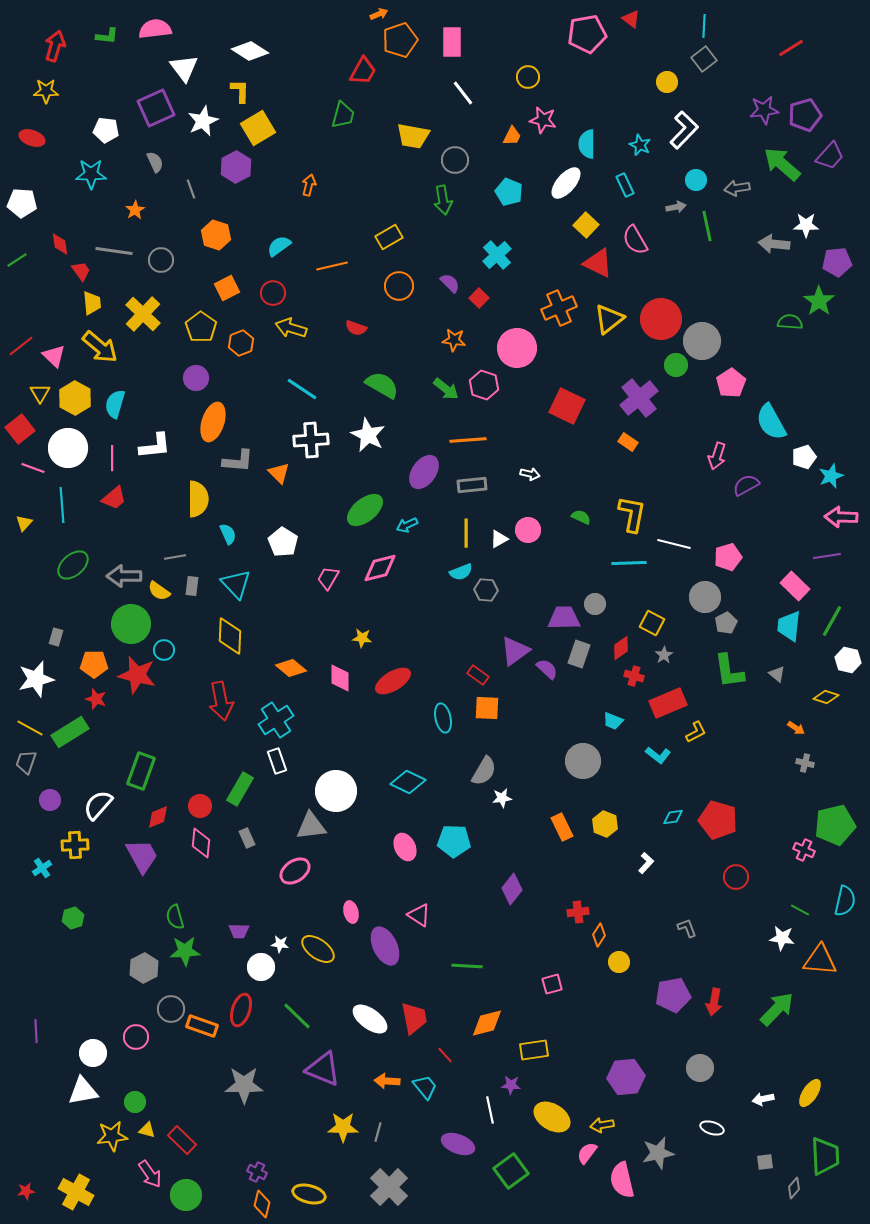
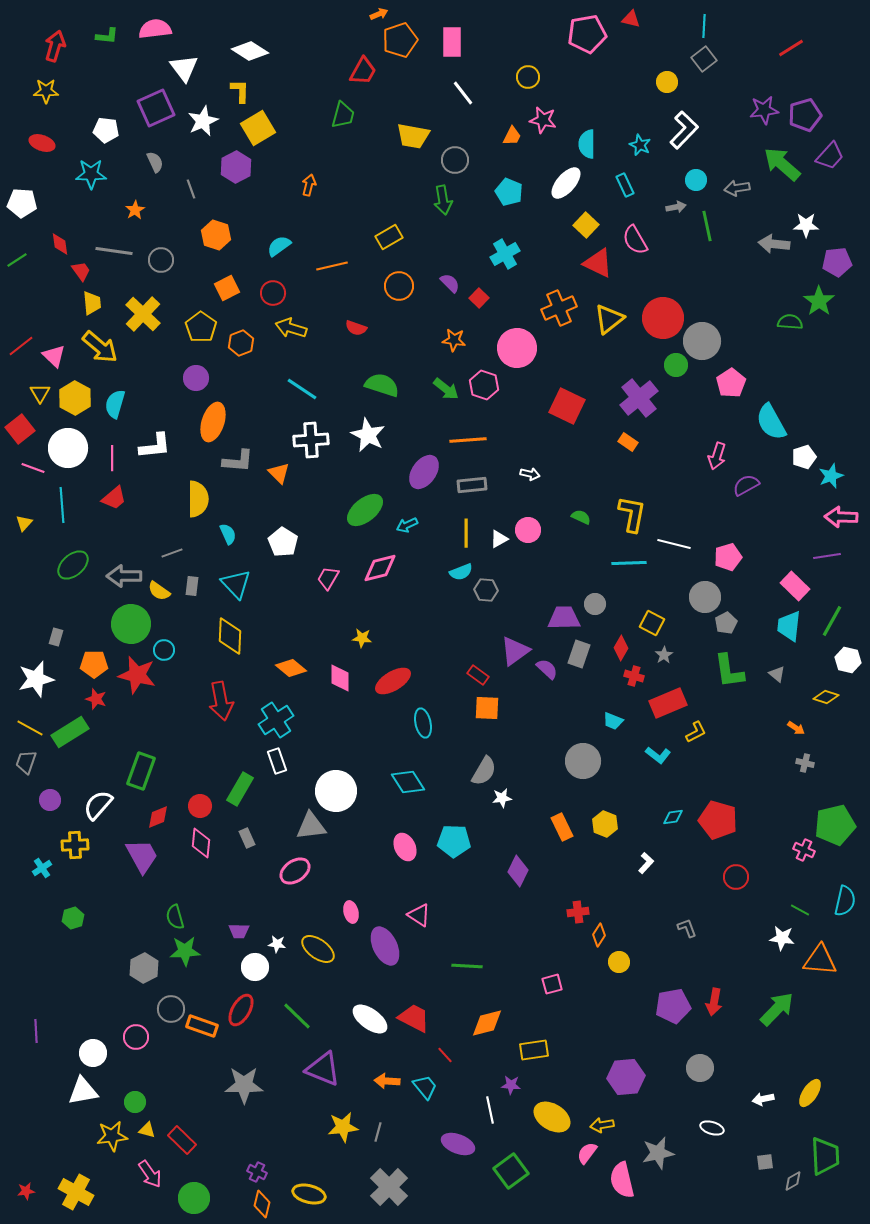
red triangle at (631, 19): rotated 24 degrees counterclockwise
red ellipse at (32, 138): moved 10 px right, 5 px down
cyan cross at (497, 255): moved 8 px right, 1 px up; rotated 12 degrees clockwise
red circle at (661, 319): moved 2 px right, 1 px up
green semicircle at (382, 385): rotated 12 degrees counterclockwise
gray line at (175, 557): moved 3 px left, 4 px up; rotated 10 degrees counterclockwise
red diamond at (621, 648): rotated 25 degrees counterclockwise
cyan ellipse at (443, 718): moved 20 px left, 5 px down
cyan diamond at (408, 782): rotated 32 degrees clockwise
purple diamond at (512, 889): moved 6 px right, 18 px up; rotated 12 degrees counterclockwise
white star at (280, 944): moved 3 px left
white circle at (261, 967): moved 6 px left
purple pentagon at (673, 995): moved 11 px down
red ellipse at (241, 1010): rotated 12 degrees clockwise
red trapezoid at (414, 1018): rotated 52 degrees counterclockwise
yellow star at (343, 1127): rotated 8 degrees counterclockwise
gray diamond at (794, 1188): moved 1 px left, 7 px up; rotated 20 degrees clockwise
green circle at (186, 1195): moved 8 px right, 3 px down
